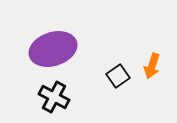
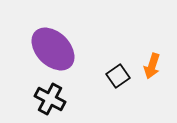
purple ellipse: rotated 63 degrees clockwise
black cross: moved 4 px left, 2 px down
